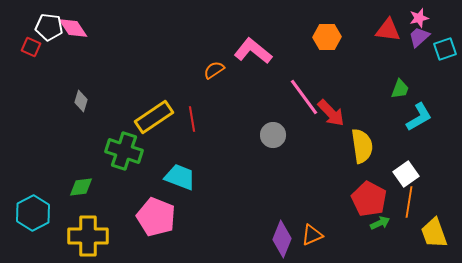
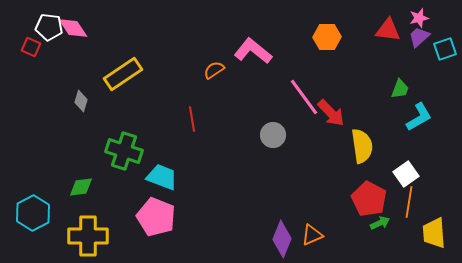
yellow rectangle: moved 31 px left, 43 px up
cyan trapezoid: moved 18 px left
yellow trapezoid: rotated 16 degrees clockwise
